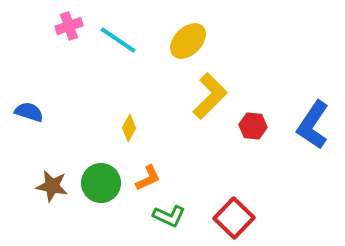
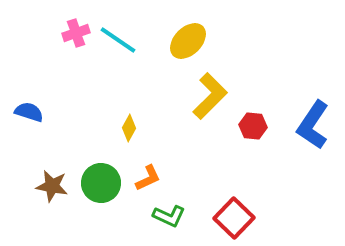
pink cross: moved 7 px right, 7 px down
